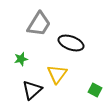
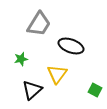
black ellipse: moved 3 px down
